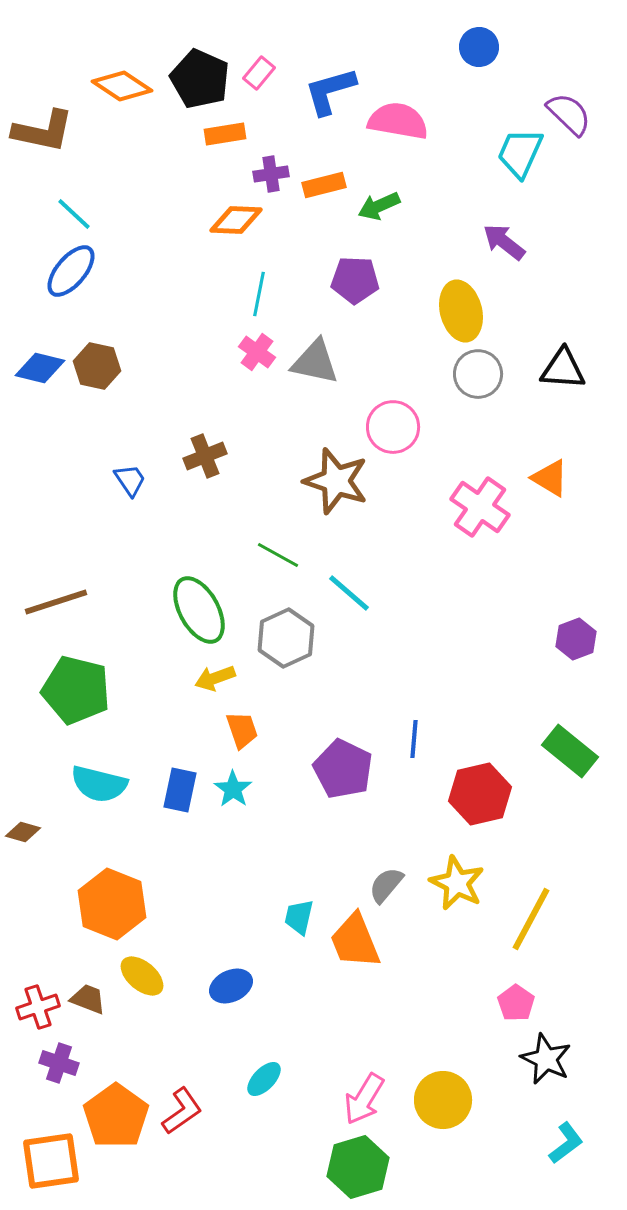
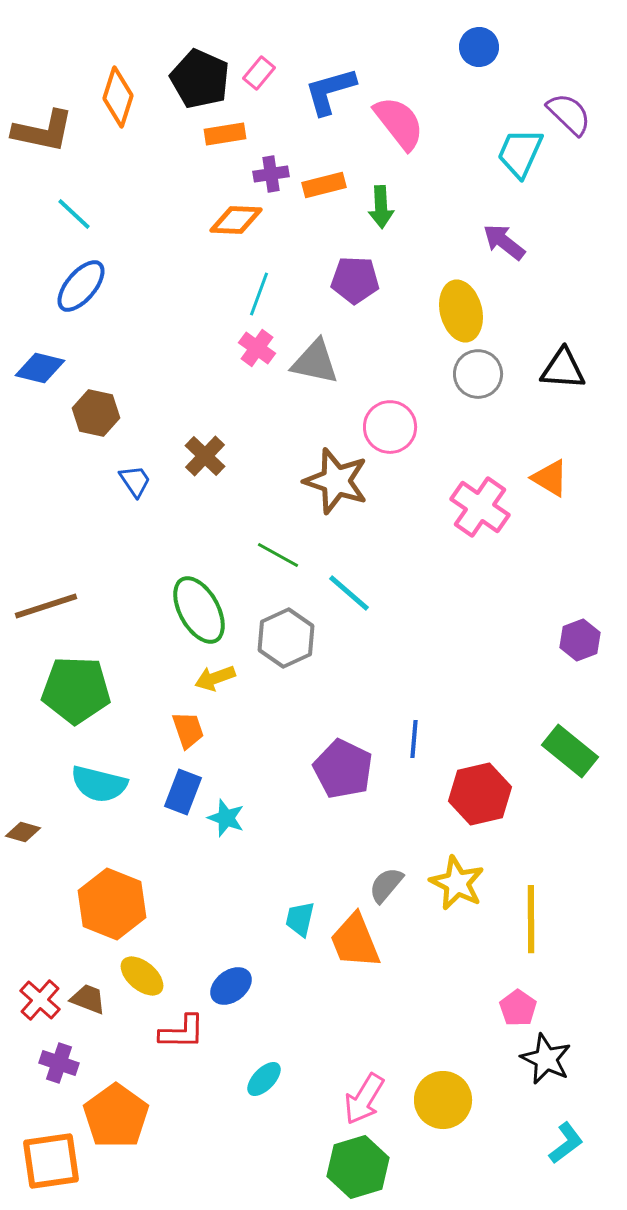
orange diamond at (122, 86): moved 4 px left, 11 px down; rotated 74 degrees clockwise
pink semicircle at (398, 121): moved 1 px right, 2 px down; rotated 42 degrees clockwise
green arrow at (379, 206): moved 2 px right, 1 px down; rotated 69 degrees counterclockwise
blue ellipse at (71, 271): moved 10 px right, 15 px down
cyan line at (259, 294): rotated 9 degrees clockwise
pink cross at (257, 352): moved 4 px up
brown hexagon at (97, 366): moved 1 px left, 47 px down
pink circle at (393, 427): moved 3 px left
brown cross at (205, 456): rotated 24 degrees counterclockwise
blue trapezoid at (130, 480): moved 5 px right, 1 px down
brown line at (56, 602): moved 10 px left, 4 px down
purple hexagon at (576, 639): moved 4 px right, 1 px down
green pentagon at (76, 690): rotated 12 degrees counterclockwise
orange trapezoid at (242, 730): moved 54 px left
cyan star at (233, 789): moved 7 px left, 29 px down; rotated 15 degrees counterclockwise
blue rectangle at (180, 790): moved 3 px right, 2 px down; rotated 9 degrees clockwise
cyan trapezoid at (299, 917): moved 1 px right, 2 px down
yellow line at (531, 919): rotated 28 degrees counterclockwise
blue ellipse at (231, 986): rotated 12 degrees counterclockwise
pink pentagon at (516, 1003): moved 2 px right, 5 px down
red cross at (38, 1007): moved 2 px right, 7 px up; rotated 30 degrees counterclockwise
red L-shape at (182, 1111): moved 79 px up; rotated 36 degrees clockwise
